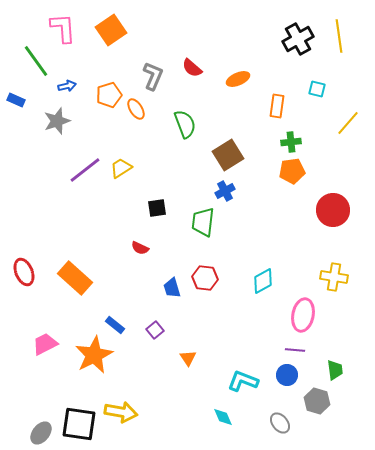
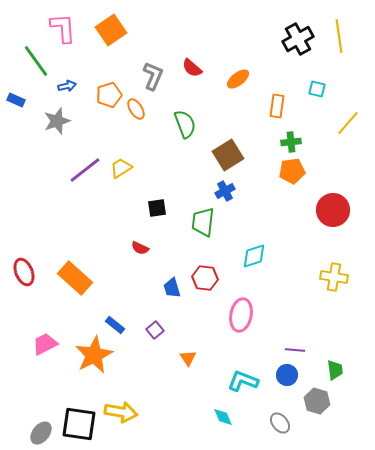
orange ellipse at (238, 79): rotated 15 degrees counterclockwise
cyan diamond at (263, 281): moved 9 px left, 25 px up; rotated 12 degrees clockwise
pink ellipse at (303, 315): moved 62 px left
